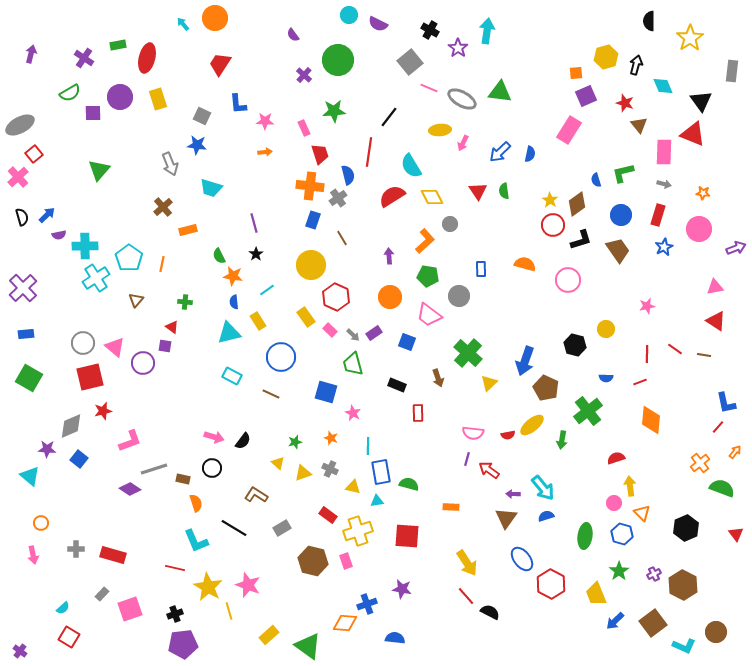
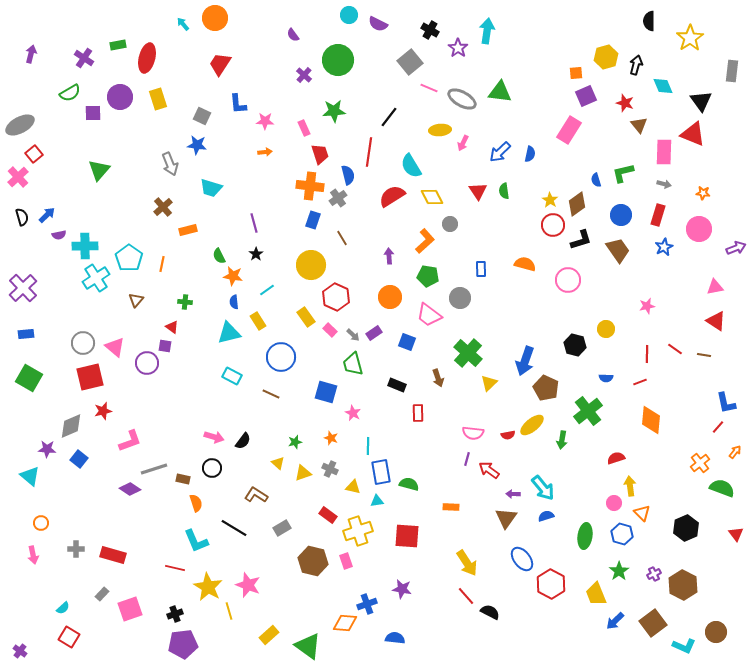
gray circle at (459, 296): moved 1 px right, 2 px down
purple circle at (143, 363): moved 4 px right
